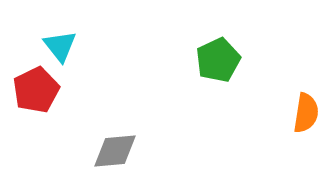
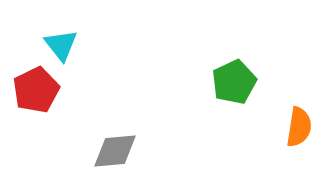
cyan triangle: moved 1 px right, 1 px up
green pentagon: moved 16 px right, 22 px down
orange semicircle: moved 7 px left, 14 px down
